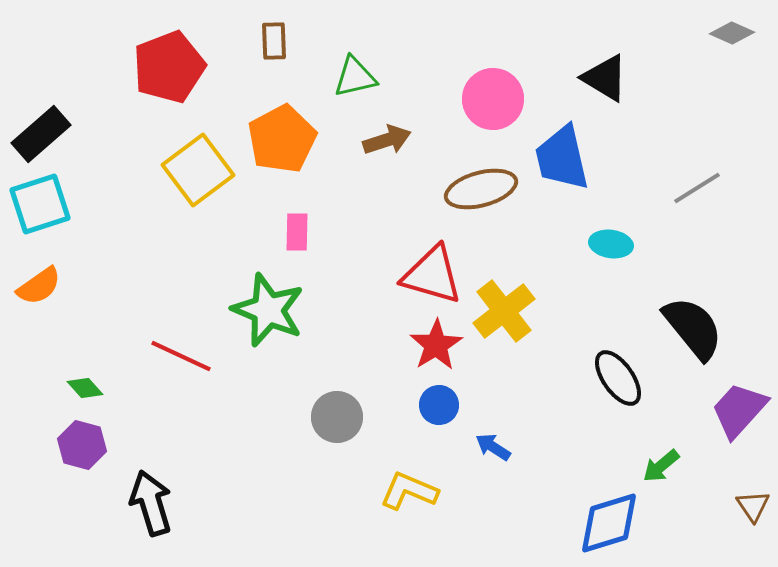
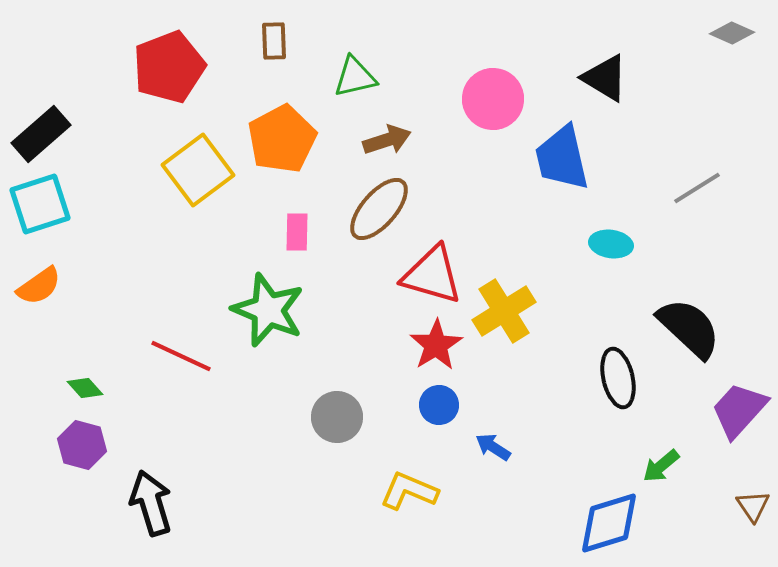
brown ellipse: moved 102 px left, 20 px down; rotated 34 degrees counterclockwise
yellow cross: rotated 6 degrees clockwise
black semicircle: moved 4 px left; rotated 8 degrees counterclockwise
black ellipse: rotated 22 degrees clockwise
